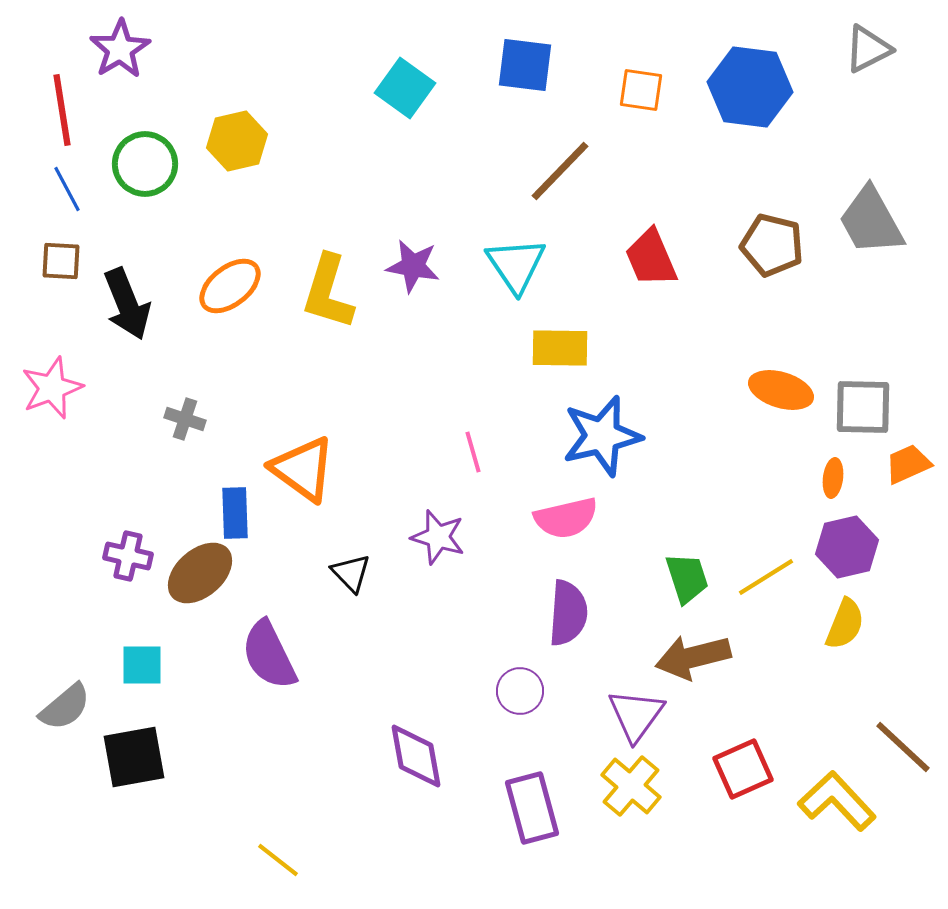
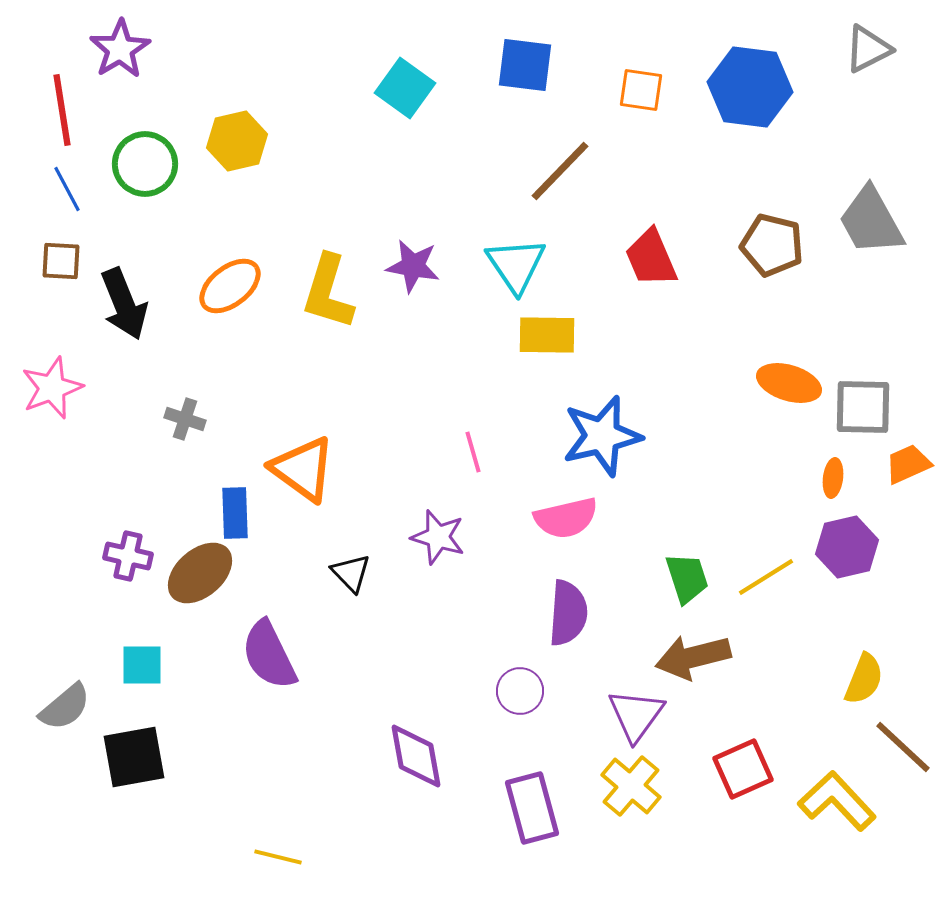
black arrow at (127, 304): moved 3 px left
yellow rectangle at (560, 348): moved 13 px left, 13 px up
orange ellipse at (781, 390): moved 8 px right, 7 px up
yellow semicircle at (845, 624): moved 19 px right, 55 px down
yellow line at (278, 860): moved 3 px up; rotated 24 degrees counterclockwise
